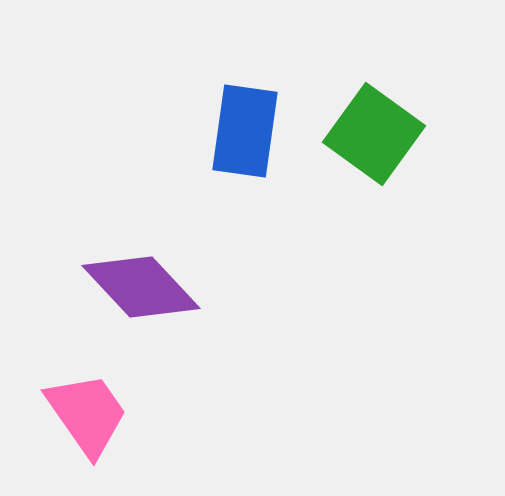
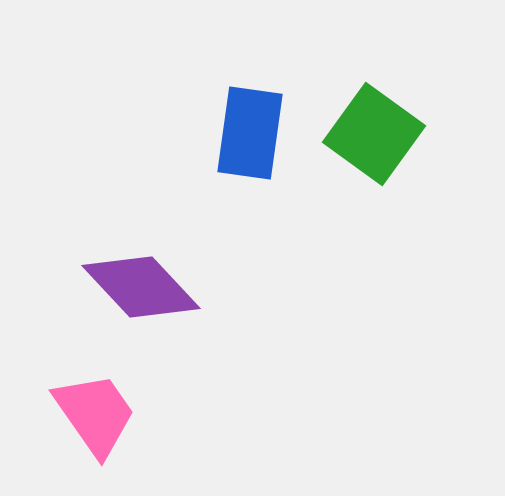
blue rectangle: moved 5 px right, 2 px down
pink trapezoid: moved 8 px right
